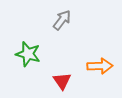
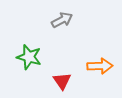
gray arrow: rotated 25 degrees clockwise
green star: moved 1 px right, 3 px down
